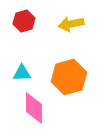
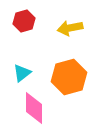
yellow arrow: moved 1 px left, 4 px down
cyan triangle: rotated 36 degrees counterclockwise
